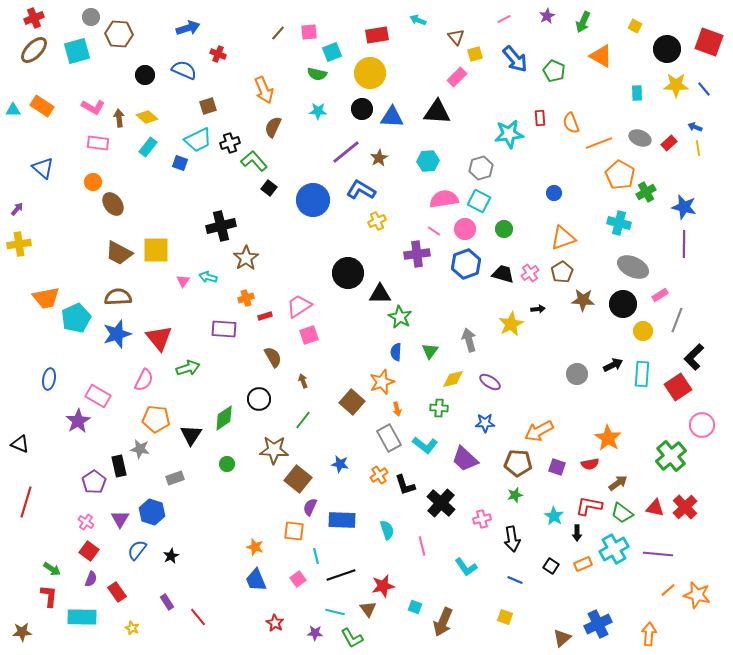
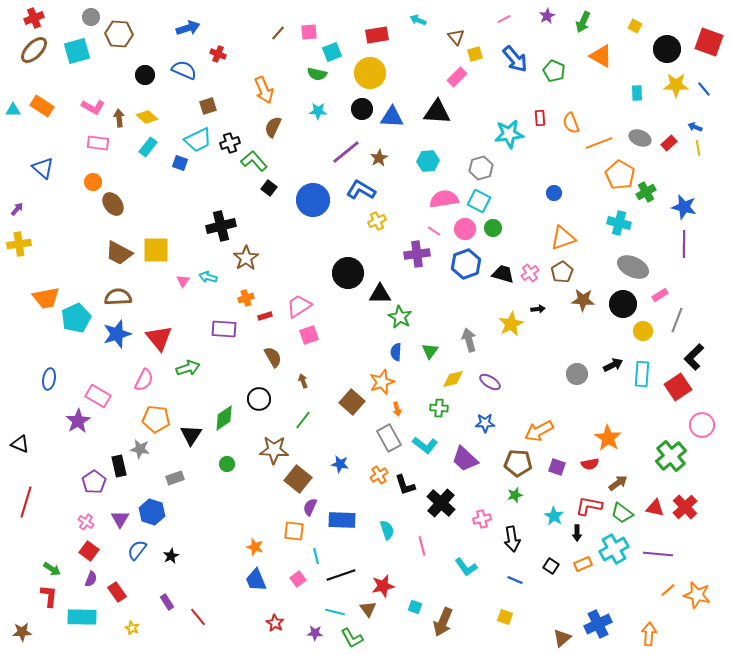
green circle at (504, 229): moved 11 px left, 1 px up
